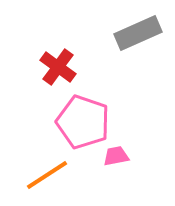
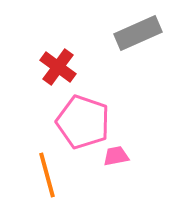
orange line: rotated 72 degrees counterclockwise
